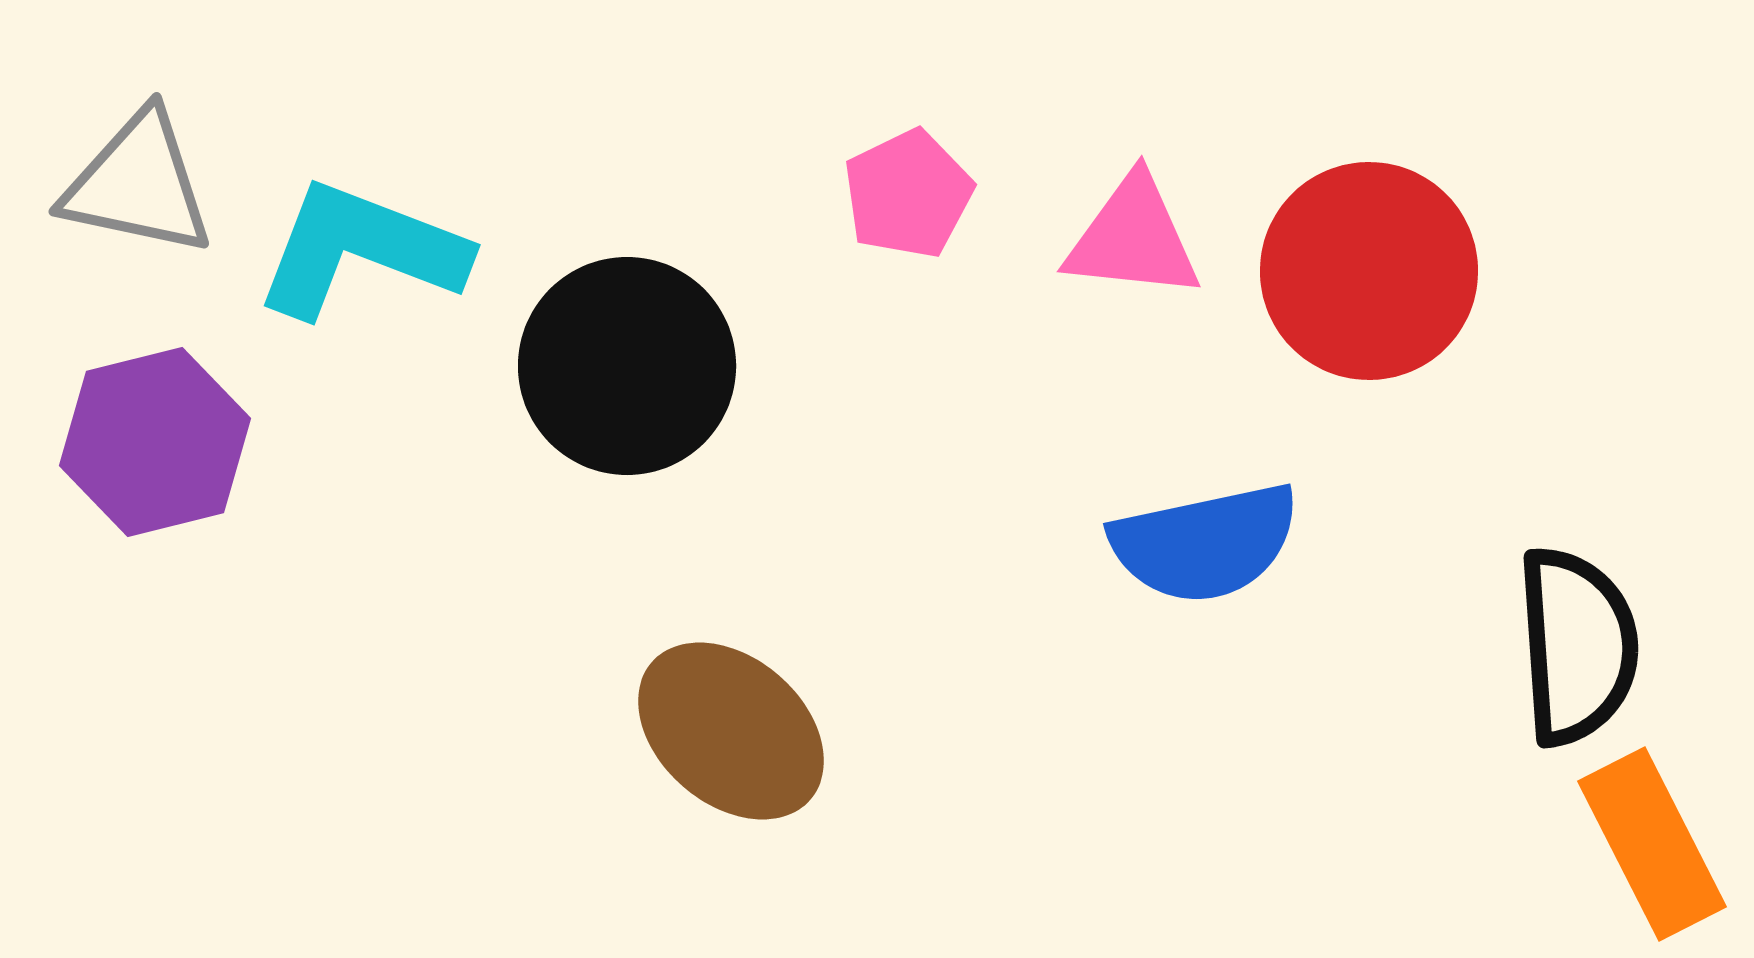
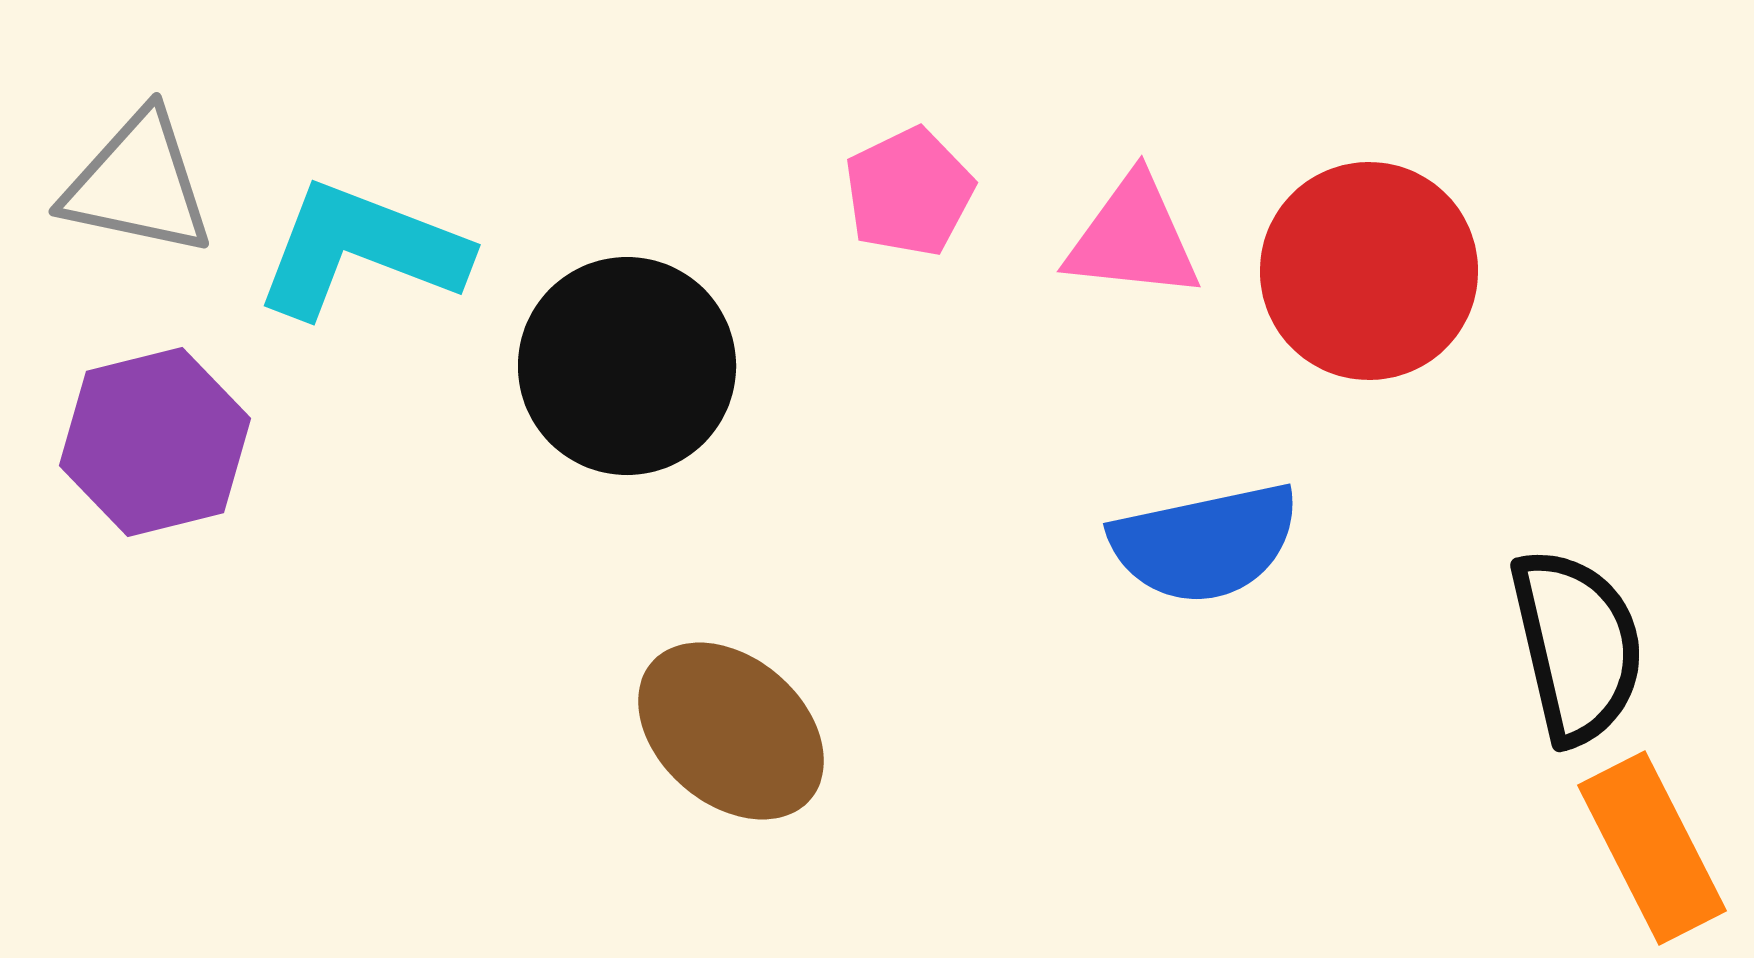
pink pentagon: moved 1 px right, 2 px up
black semicircle: rotated 9 degrees counterclockwise
orange rectangle: moved 4 px down
